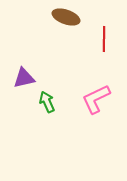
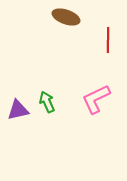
red line: moved 4 px right, 1 px down
purple triangle: moved 6 px left, 32 px down
